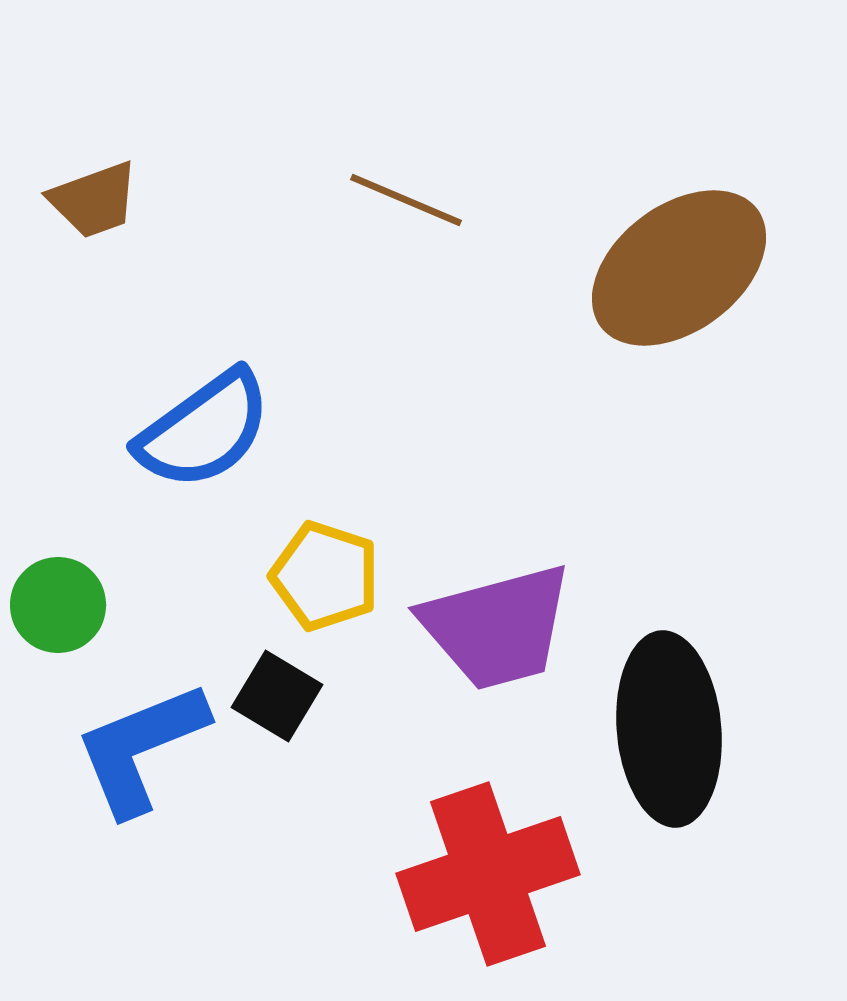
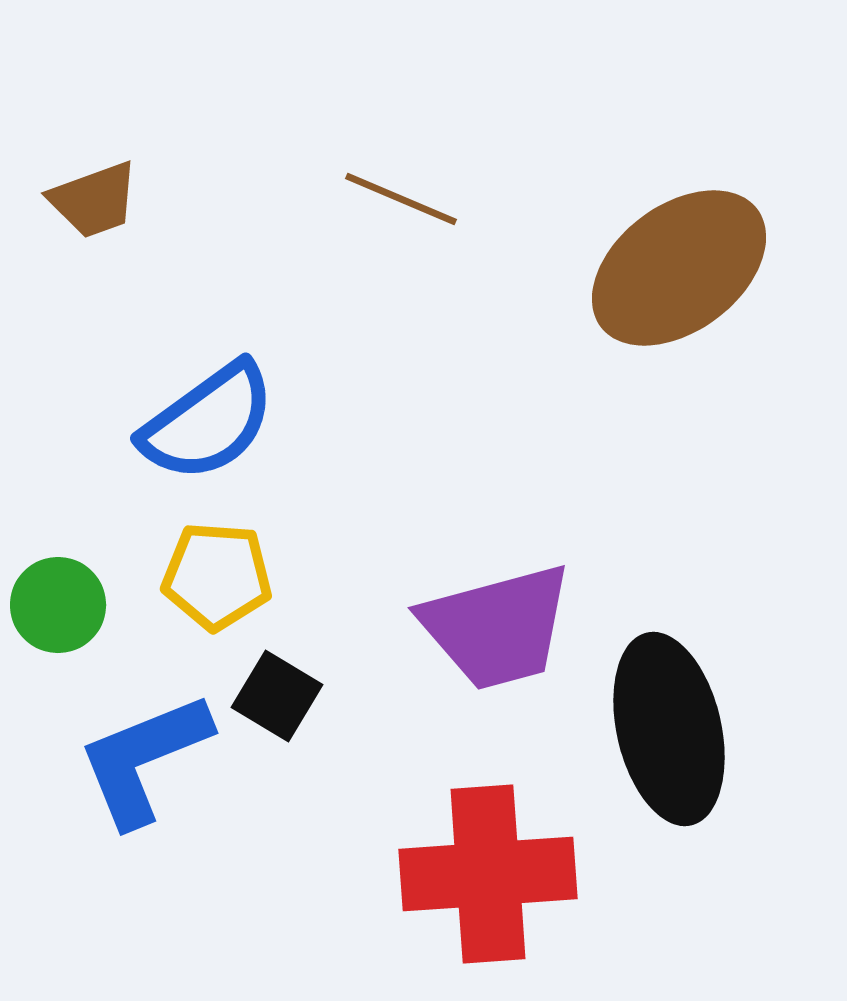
brown line: moved 5 px left, 1 px up
blue semicircle: moved 4 px right, 8 px up
yellow pentagon: moved 108 px left; rotated 14 degrees counterclockwise
black ellipse: rotated 8 degrees counterclockwise
blue L-shape: moved 3 px right, 11 px down
red cross: rotated 15 degrees clockwise
